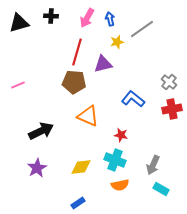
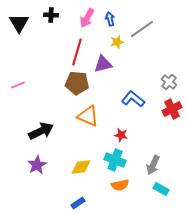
black cross: moved 1 px up
black triangle: rotated 45 degrees counterclockwise
brown pentagon: moved 3 px right, 1 px down
red cross: rotated 18 degrees counterclockwise
purple star: moved 3 px up
